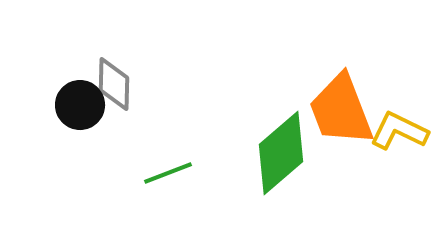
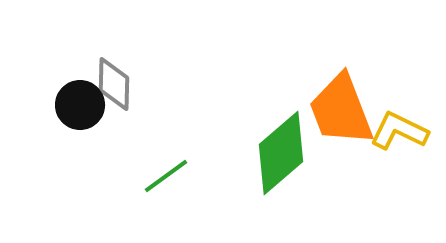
green line: moved 2 px left, 3 px down; rotated 15 degrees counterclockwise
